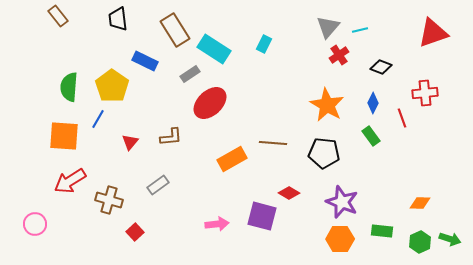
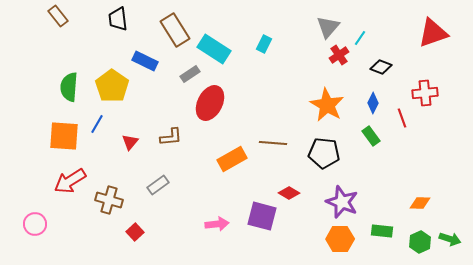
cyan line at (360, 30): moved 8 px down; rotated 42 degrees counterclockwise
red ellipse at (210, 103): rotated 20 degrees counterclockwise
blue line at (98, 119): moved 1 px left, 5 px down
